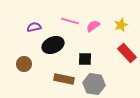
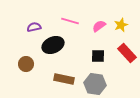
pink semicircle: moved 6 px right
black square: moved 13 px right, 3 px up
brown circle: moved 2 px right
gray hexagon: moved 1 px right
